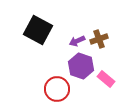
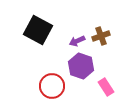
brown cross: moved 2 px right, 3 px up
pink rectangle: moved 8 px down; rotated 18 degrees clockwise
red circle: moved 5 px left, 3 px up
